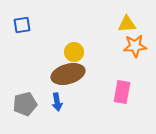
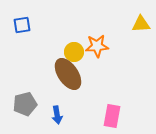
yellow triangle: moved 14 px right
orange star: moved 38 px left
brown ellipse: rotated 72 degrees clockwise
pink rectangle: moved 10 px left, 24 px down
blue arrow: moved 13 px down
